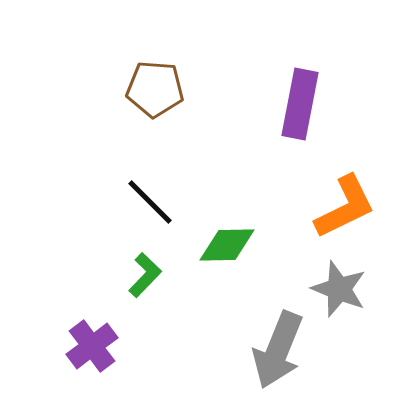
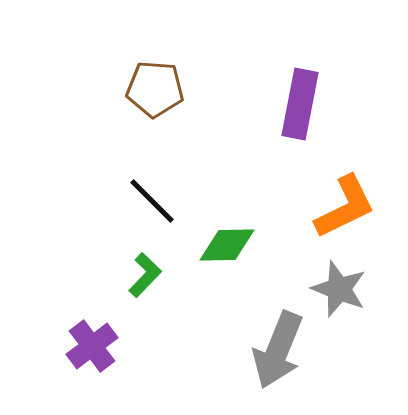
black line: moved 2 px right, 1 px up
